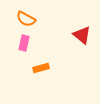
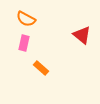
orange rectangle: rotated 56 degrees clockwise
